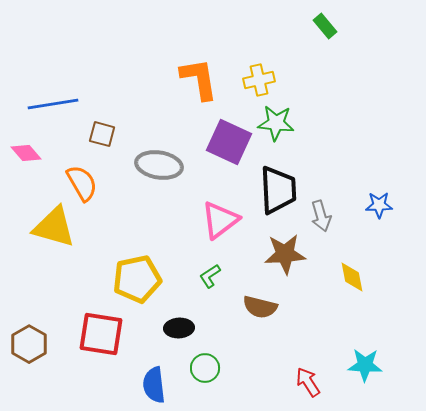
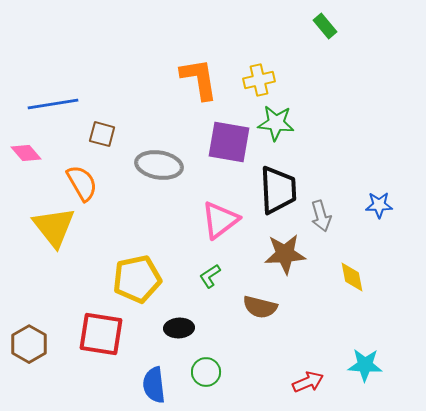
purple square: rotated 15 degrees counterclockwise
yellow triangle: rotated 36 degrees clockwise
green circle: moved 1 px right, 4 px down
red arrow: rotated 100 degrees clockwise
